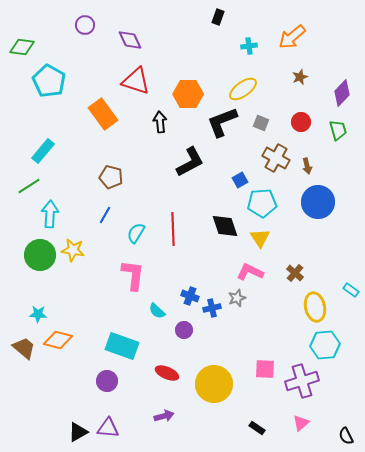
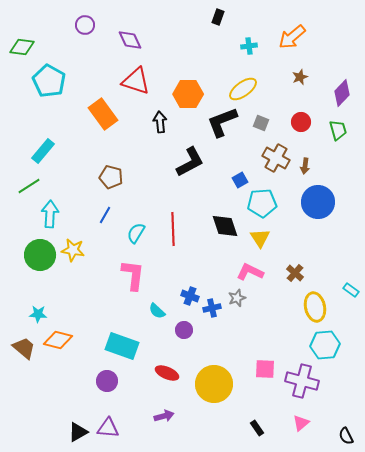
brown arrow at (307, 166): moved 2 px left; rotated 21 degrees clockwise
purple cross at (302, 381): rotated 32 degrees clockwise
black rectangle at (257, 428): rotated 21 degrees clockwise
